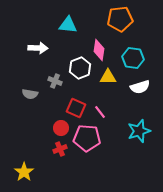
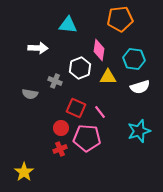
cyan hexagon: moved 1 px right, 1 px down
